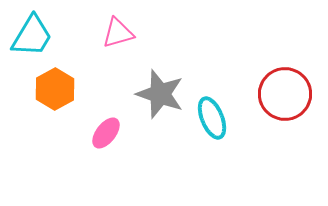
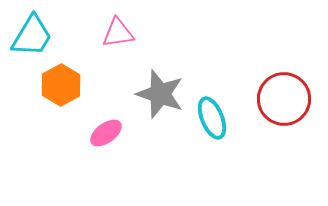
pink triangle: rotated 8 degrees clockwise
orange hexagon: moved 6 px right, 4 px up
red circle: moved 1 px left, 5 px down
pink ellipse: rotated 16 degrees clockwise
